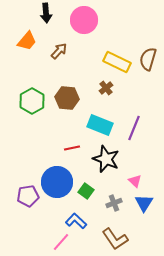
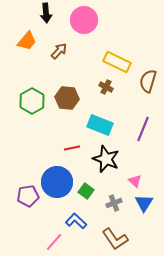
brown semicircle: moved 22 px down
brown cross: moved 1 px up; rotated 24 degrees counterclockwise
purple line: moved 9 px right, 1 px down
pink line: moved 7 px left
